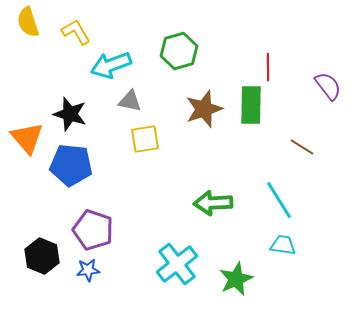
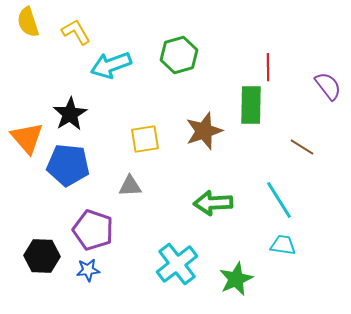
green hexagon: moved 4 px down
gray triangle: moved 85 px down; rotated 15 degrees counterclockwise
brown star: moved 22 px down
black star: rotated 24 degrees clockwise
blue pentagon: moved 3 px left
black hexagon: rotated 20 degrees counterclockwise
